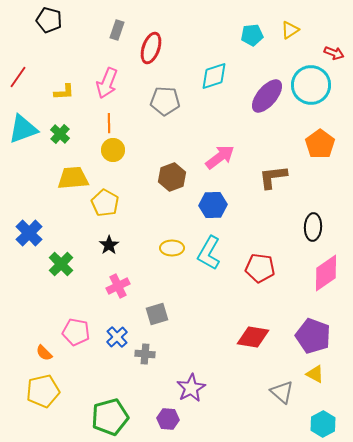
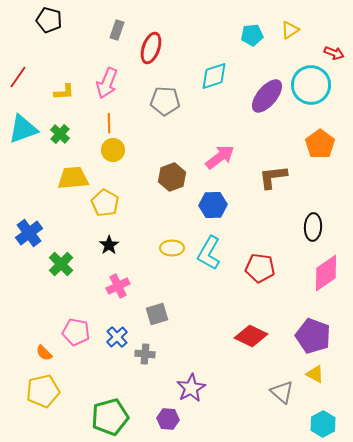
blue cross at (29, 233): rotated 8 degrees clockwise
red diamond at (253, 337): moved 2 px left, 1 px up; rotated 16 degrees clockwise
